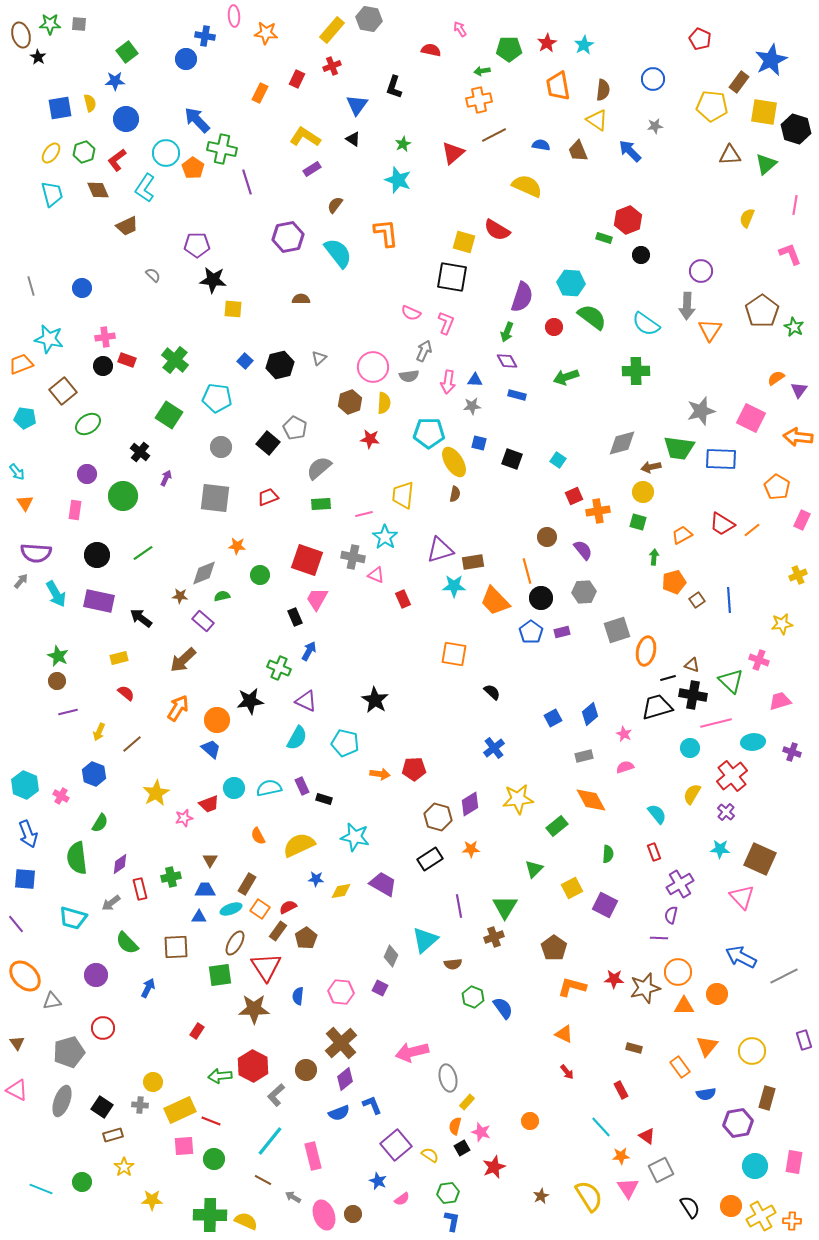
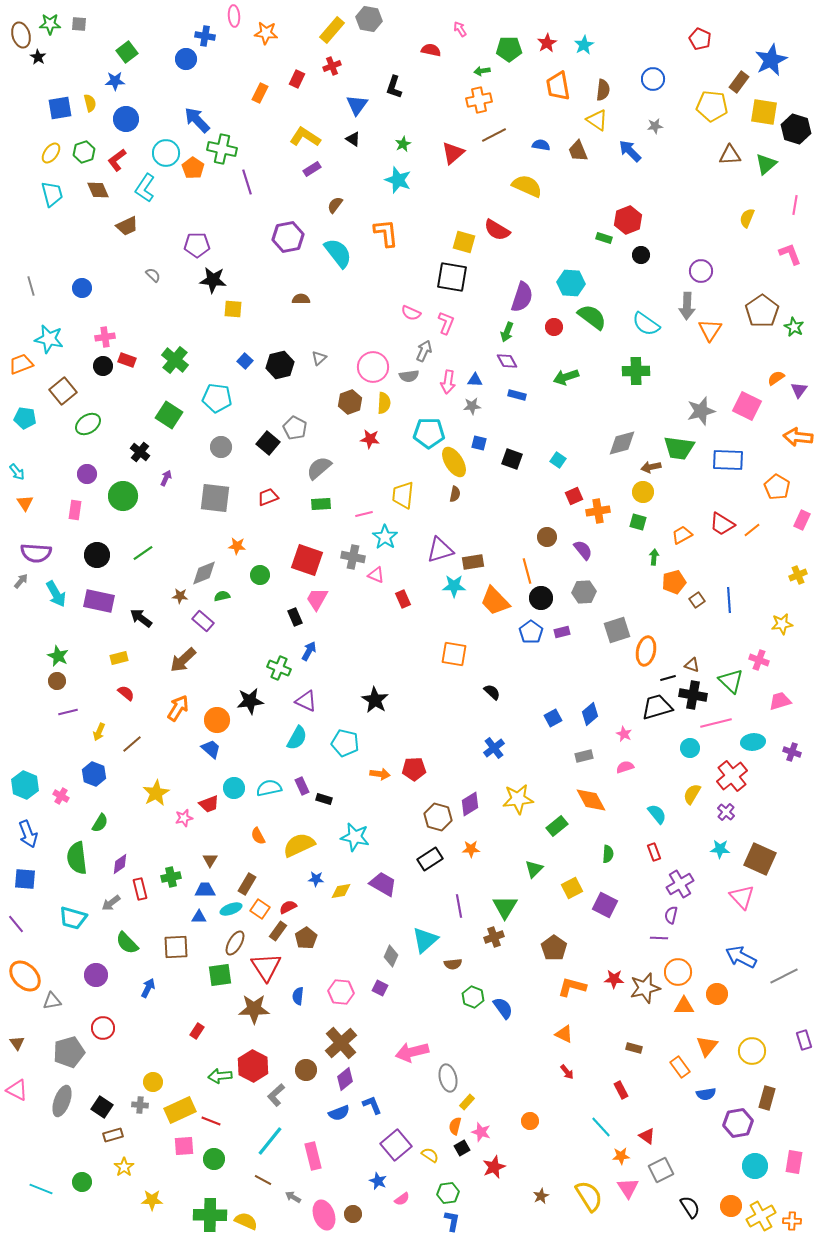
pink square at (751, 418): moved 4 px left, 12 px up
blue rectangle at (721, 459): moved 7 px right, 1 px down
